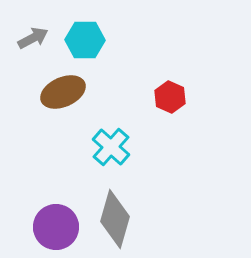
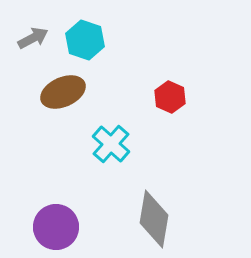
cyan hexagon: rotated 18 degrees clockwise
cyan cross: moved 3 px up
gray diamond: moved 39 px right; rotated 6 degrees counterclockwise
